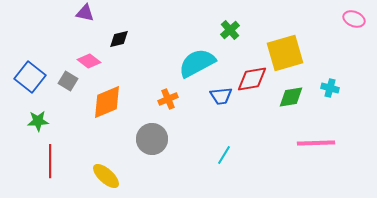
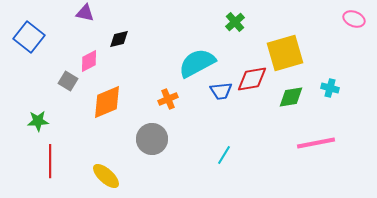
green cross: moved 5 px right, 8 px up
pink diamond: rotated 65 degrees counterclockwise
blue square: moved 1 px left, 40 px up
blue trapezoid: moved 5 px up
pink line: rotated 9 degrees counterclockwise
